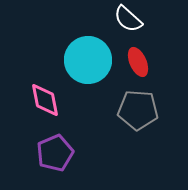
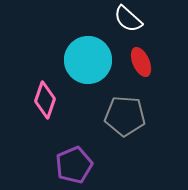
red ellipse: moved 3 px right
pink diamond: rotated 30 degrees clockwise
gray pentagon: moved 13 px left, 6 px down
purple pentagon: moved 19 px right, 12 px down
